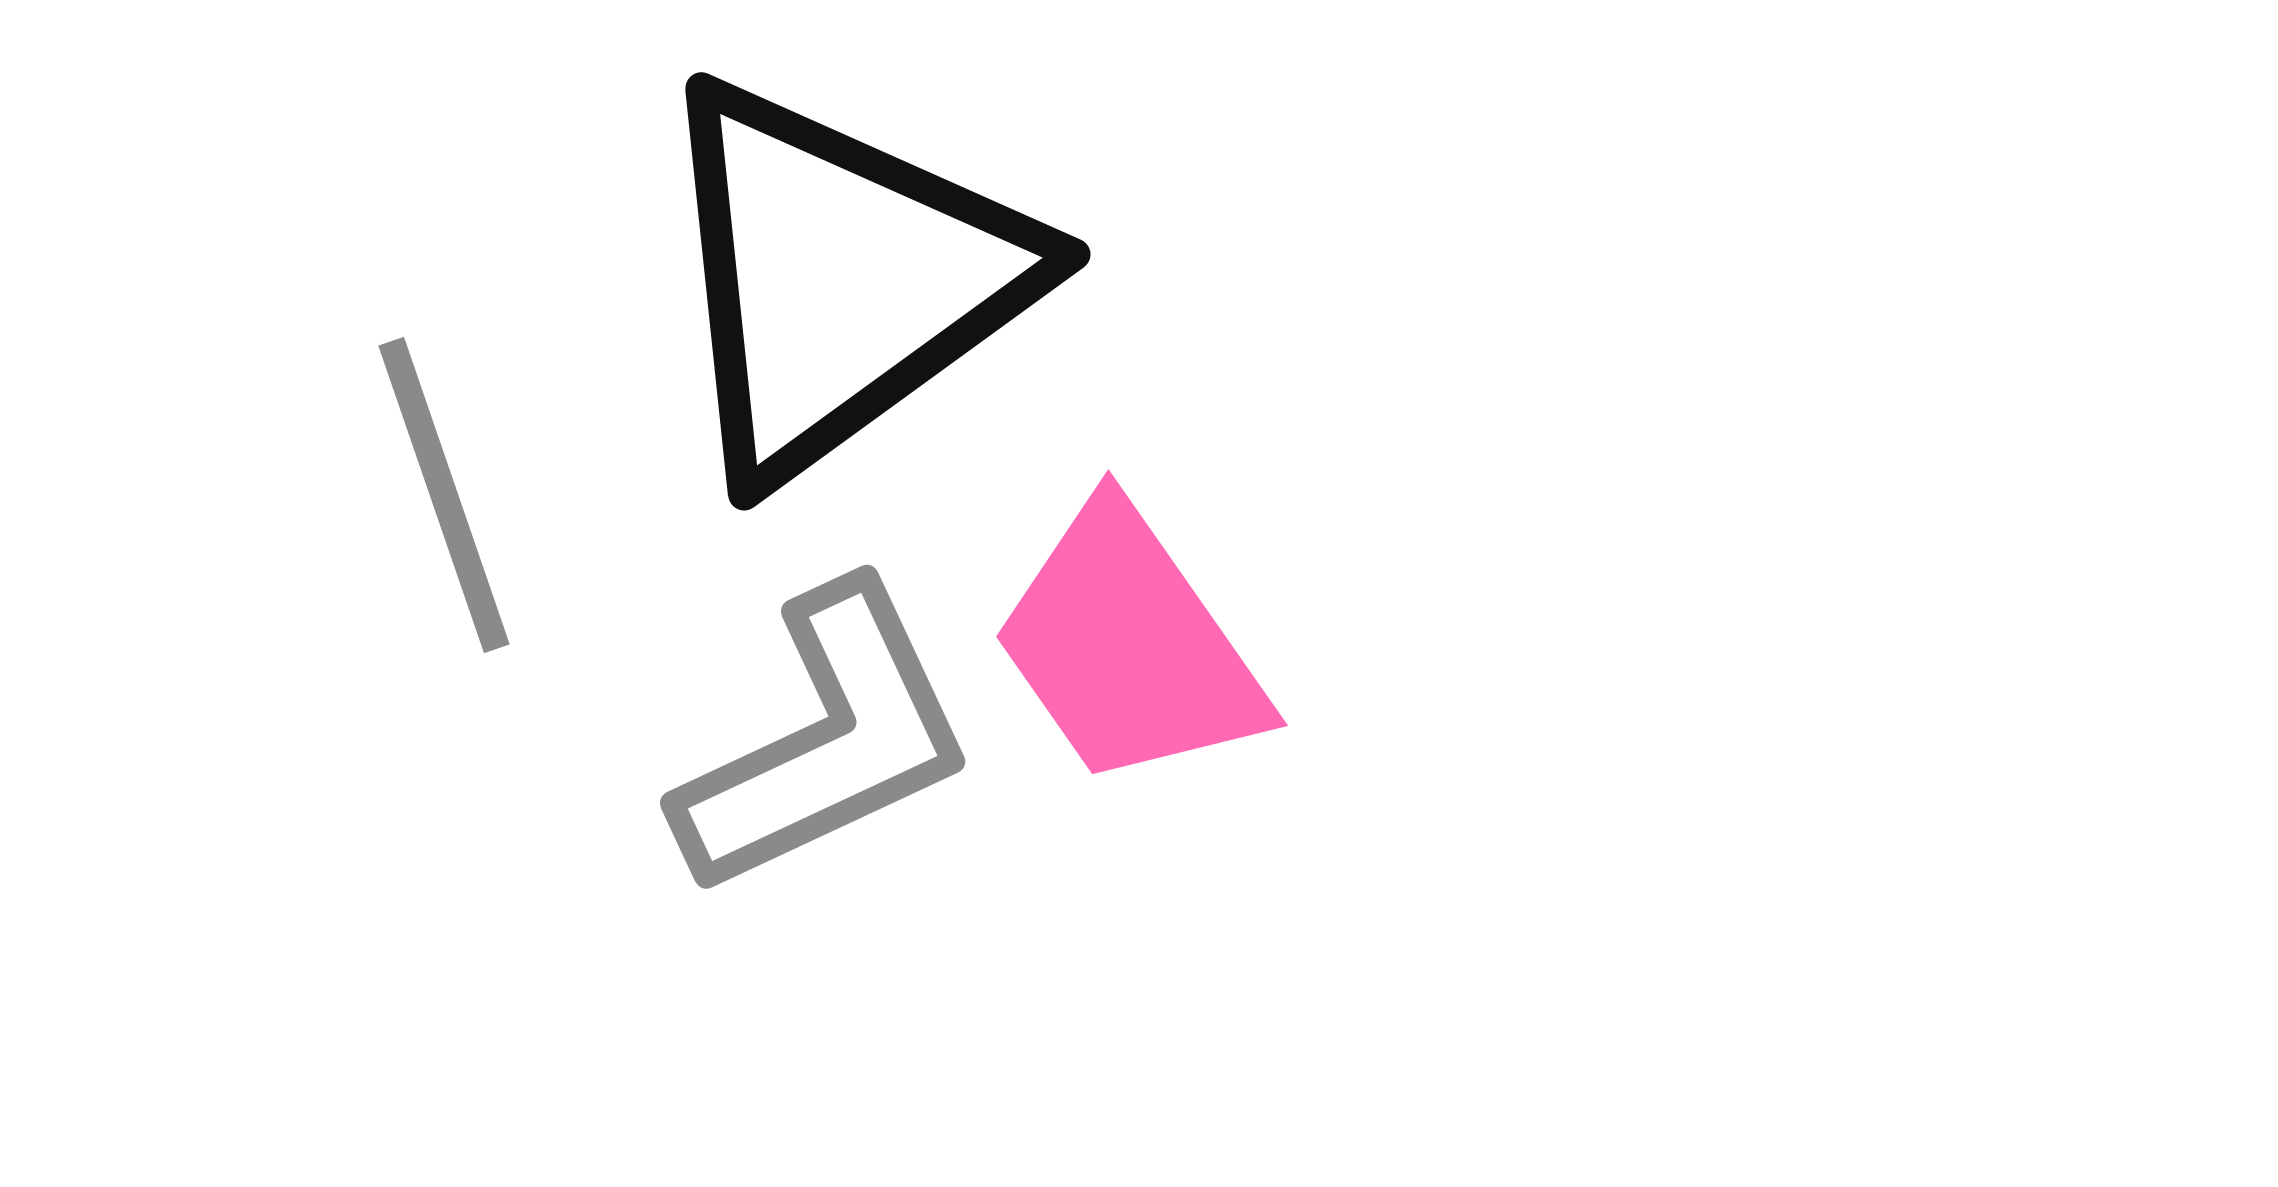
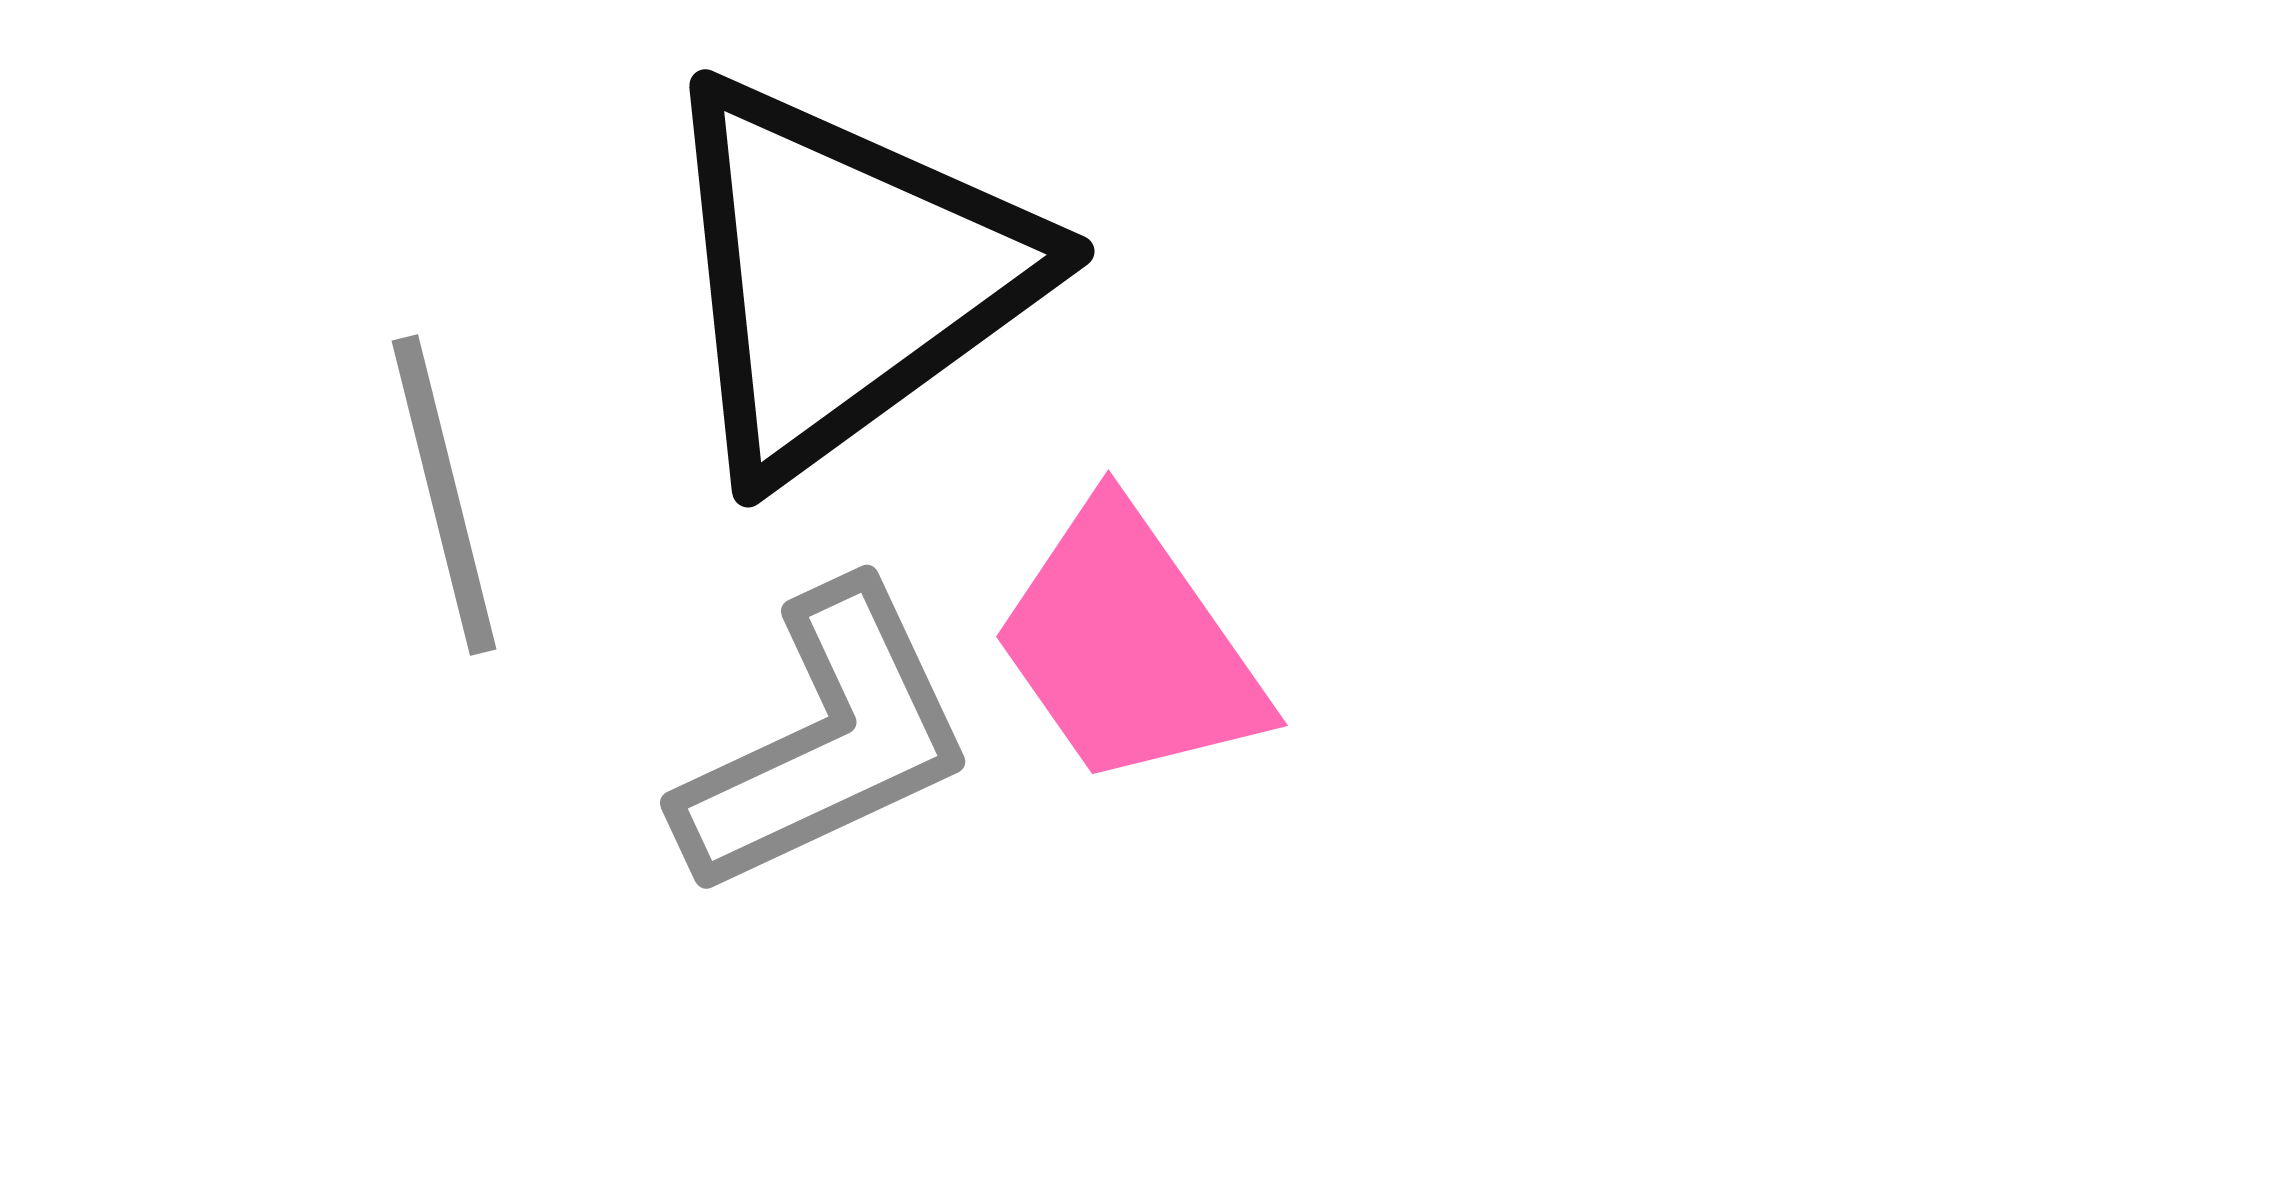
black triangle: moved 4 px right, 3 px up
gray line: rotated 5 degrees clockwise
